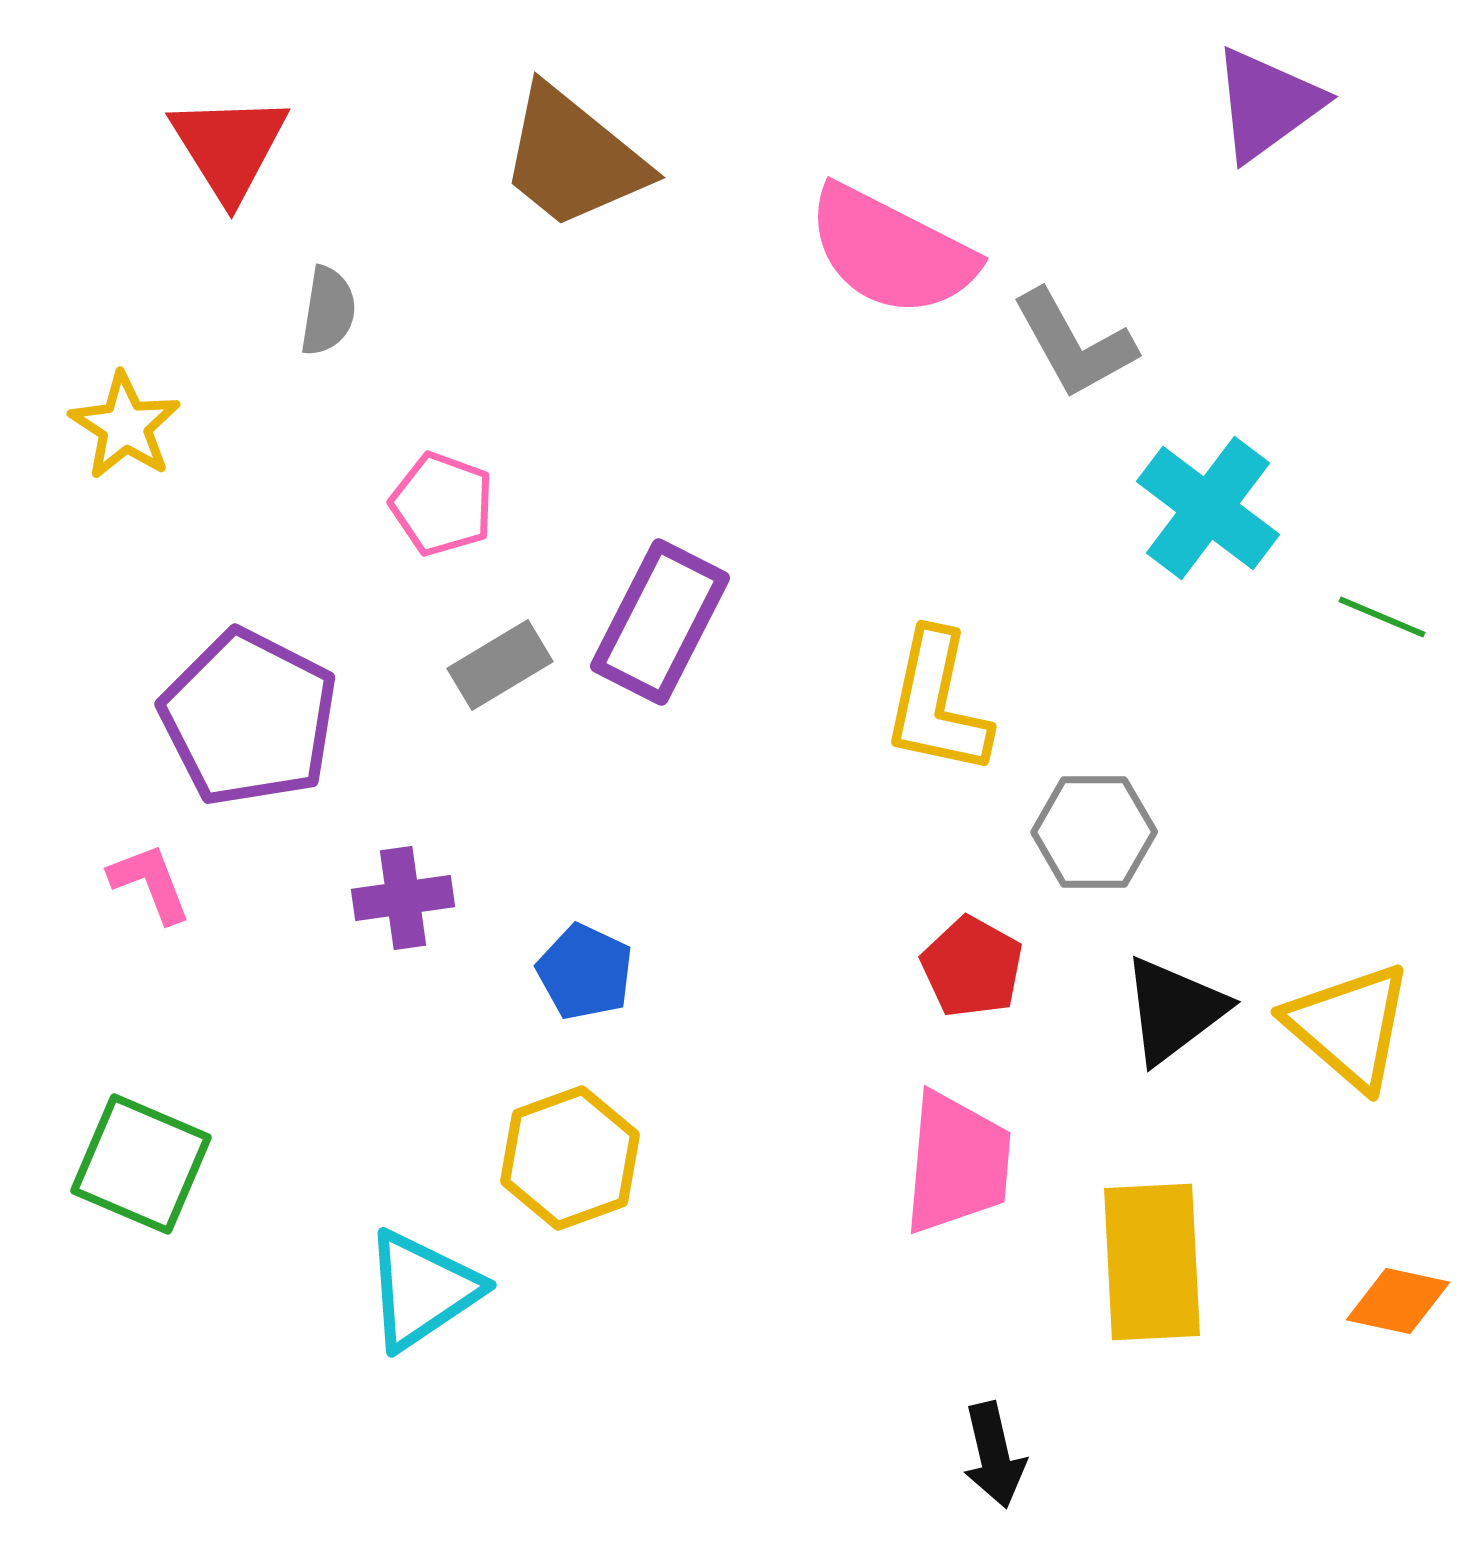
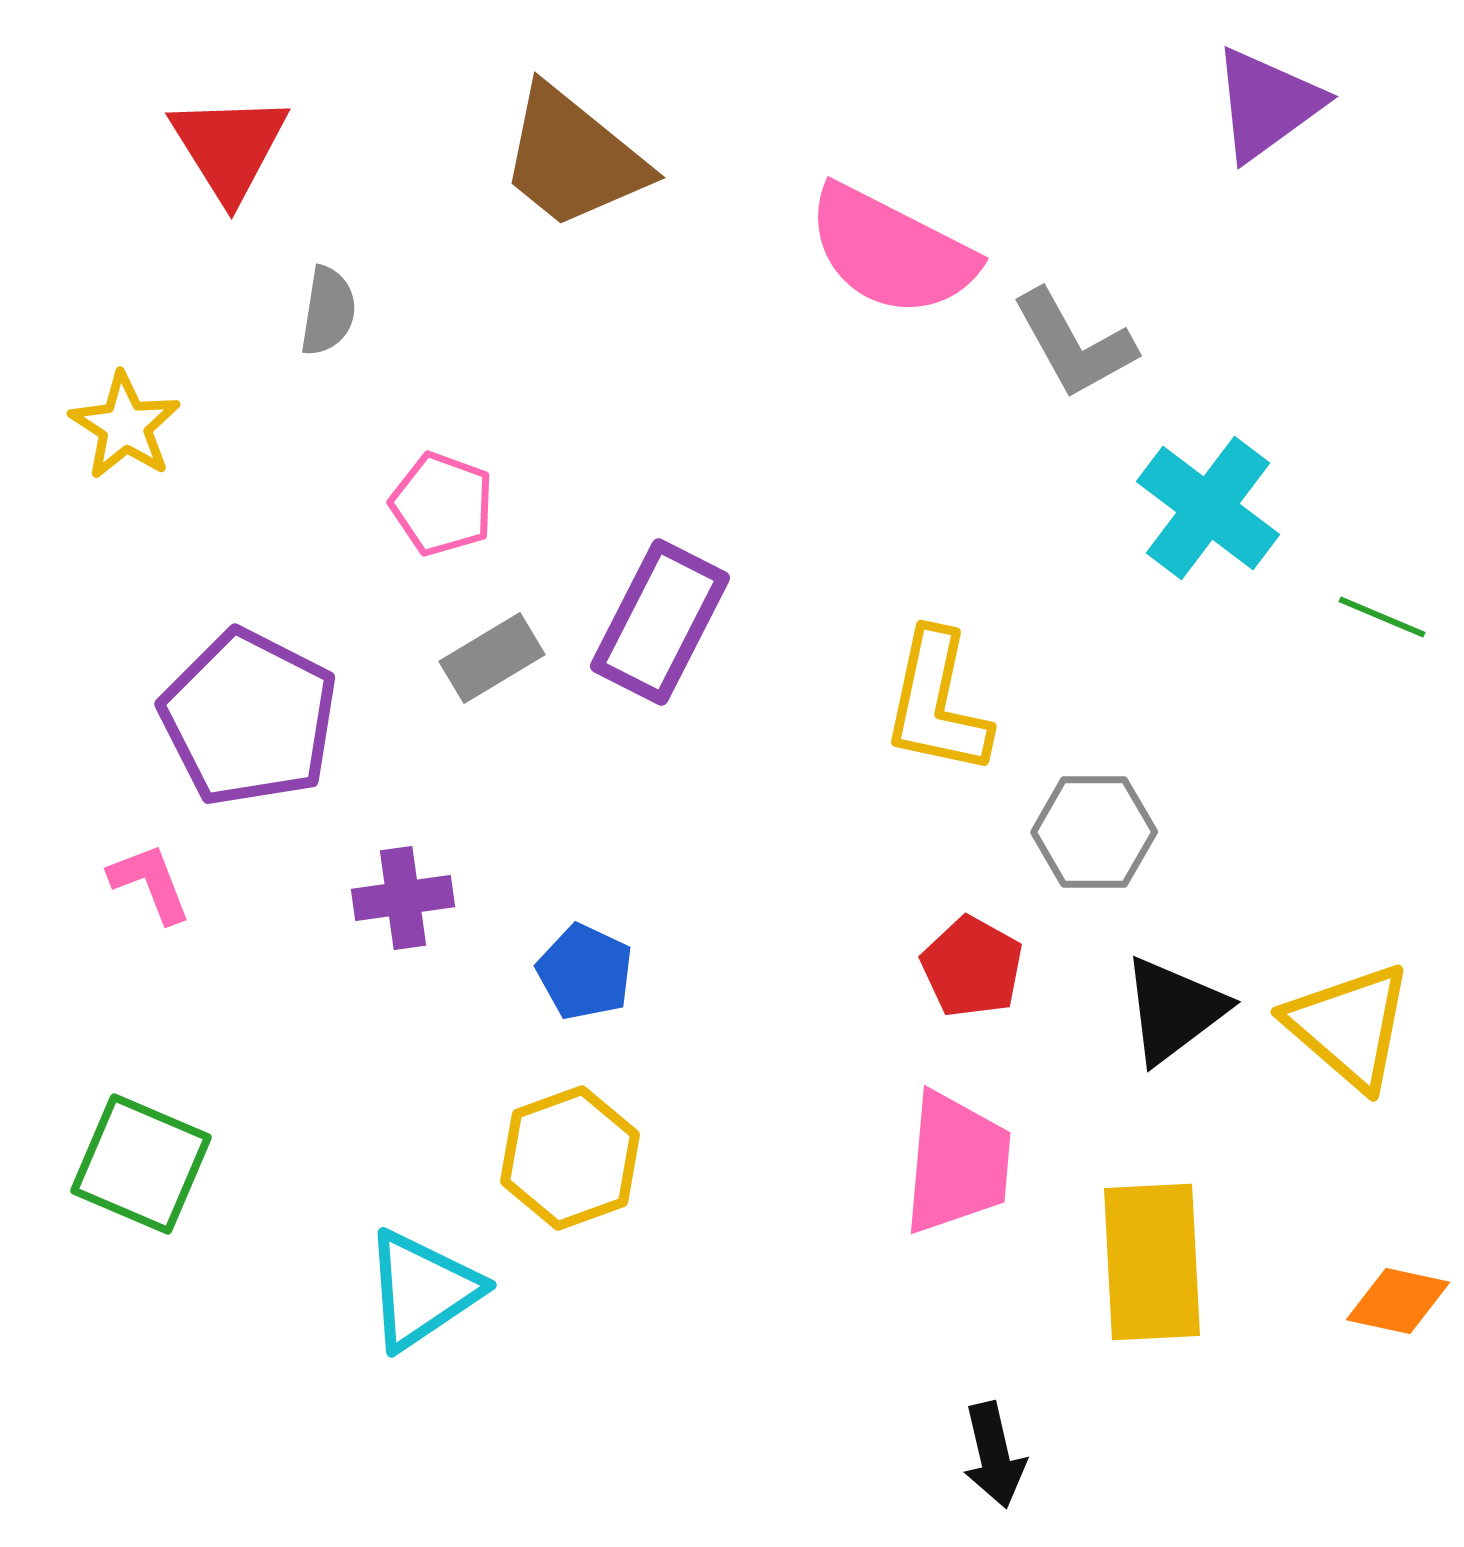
gray rectangle: moved 8 px left, 7 px up
